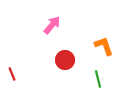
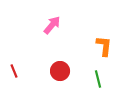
orange L-shape: rotated 25 degrees clockwise
red circle: moved 5 px left, 11 px down
red line: moved 2 px right, 3 px up
